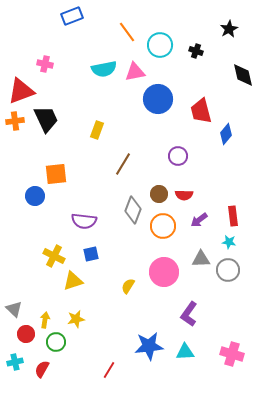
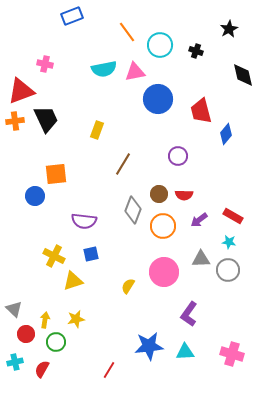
red rectangle at (233, 216): rotated 54 degrees counterclockwise
